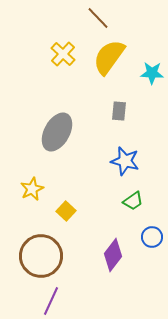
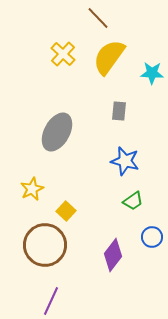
brown circle: moved 4 px right, 11 px up
